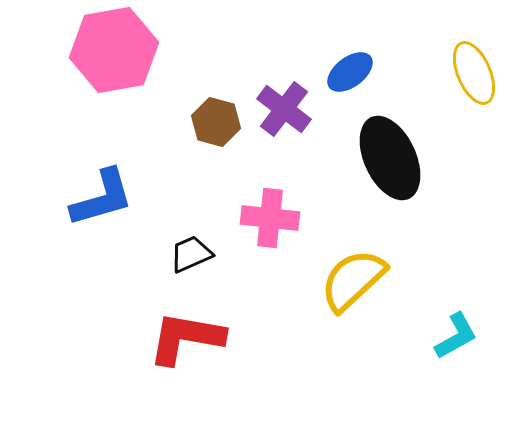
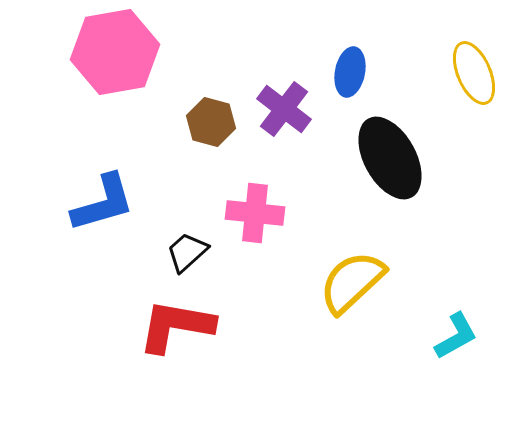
pink hexagon: moved 1 px right, 2 px down
blue ellipse: rotated 42 degrees counterclockwise
brown hexagon: moved 5 px left
black ellipse: rotated 4 degrees counterclockwise
blue L-shape: moved 1 px right, 5 px down
pink cross: moved 15 px left, 5 px up
black trapezoid: moved 4 px left, 2 px up; rotated 18 degrees counterclockwise
yellow semicircle: moved 1 px left, 2 px down
red L-shape: moved 10 px left, 12 px up
